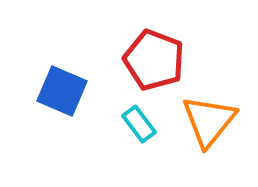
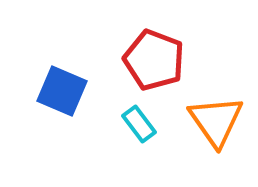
orange triangle: moved 7 px right; rotated 14 degrees counterclockwise
